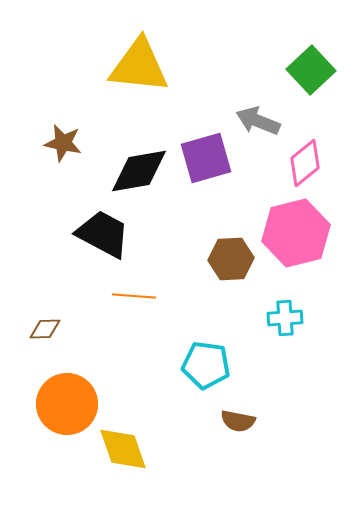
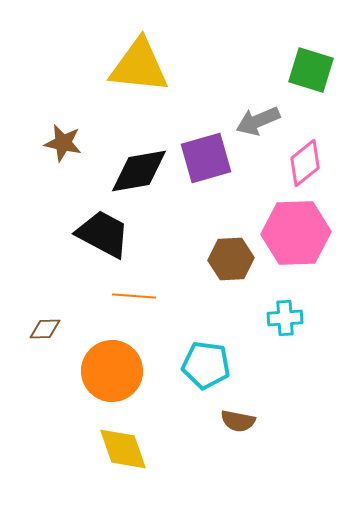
green square: rotated 30 degrees counterclockwise
gray arrow: rotated 45 degrees counterclockwise
pink hexagon: rotated 12 degrees clockwise
orange circle: moved 45 px right, 33 px up
